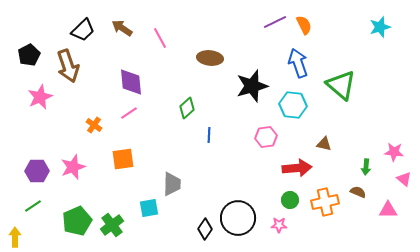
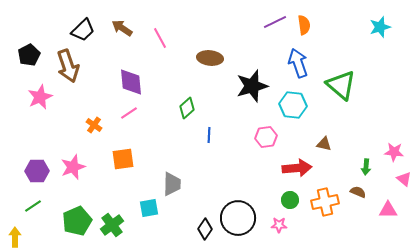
orange semicircle at (304, 25): rotated 18 degrees clockwise
